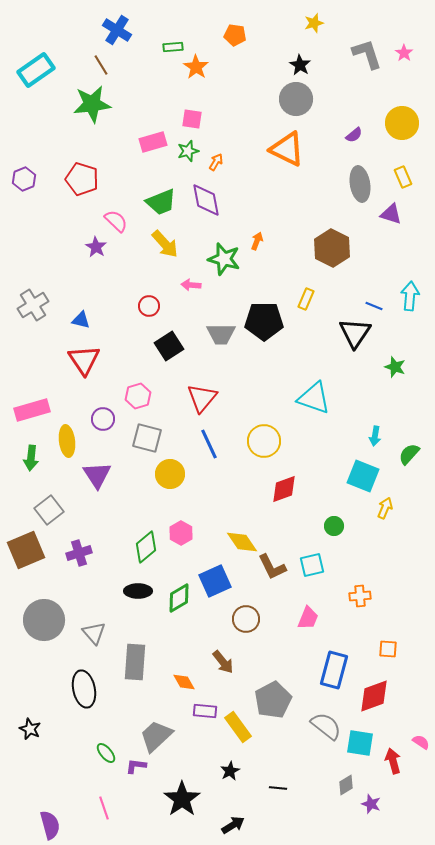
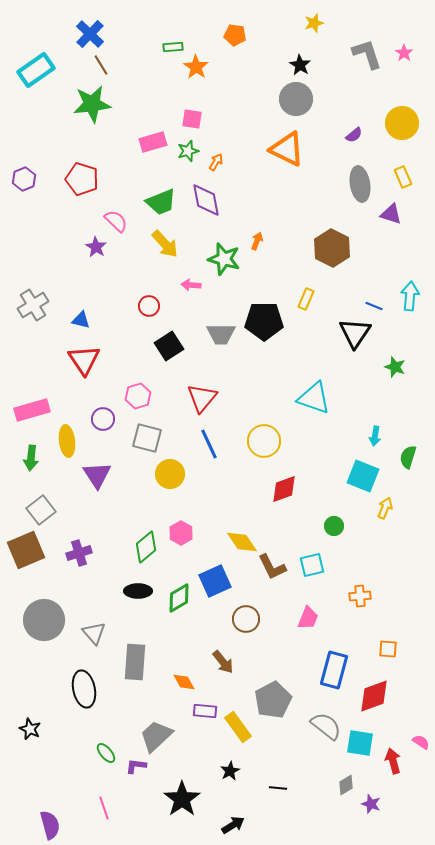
blue cross at (117, 30): moved 27 px left, 4 px down; rotated 12 degrees clockwise
green semicircle at (409, 454): moved 1 px left, 3 px down; rotated 25 degrees counterclockwise
gray square at (49, 510): moved 8 px left
